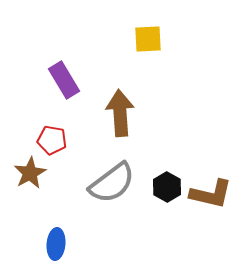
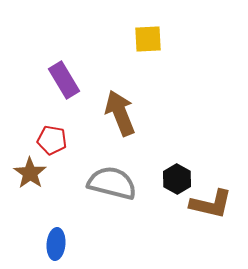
brown arrow: rotated 18 degrees counterclockwise
brown star: rotated 8 degrees counterclockwise
gray semicircle: rotated 129 degrees counterclockwise
black hexagon: moved 10 px right, 8 px up
brown L-shape: moved 10 px down
